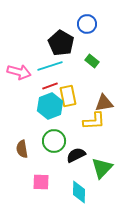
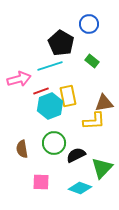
blue circle: moved 2 px right
pink arrow: moved 7 px down; rotated 30 degrees counterclockwise
red line: moved 9 px left, 5 px down
green circle: moved 2 px down
cyan diamond: moved 1 px right, 4 px up; rotated 70 degrees counterclockwise
